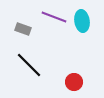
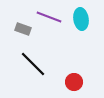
purple line: moved 5 px left
cyan ellipse: moved 1 px left, 2 px up
black line: moved 4 px right, 1 px up
